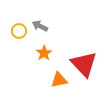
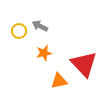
orange star: rotated 21 degrees clockwise
orange triangle: moved 1 px down
